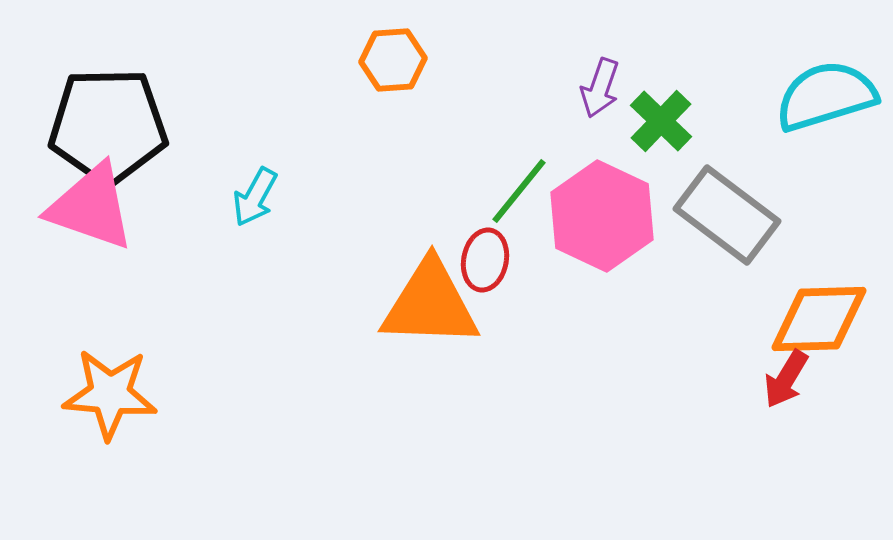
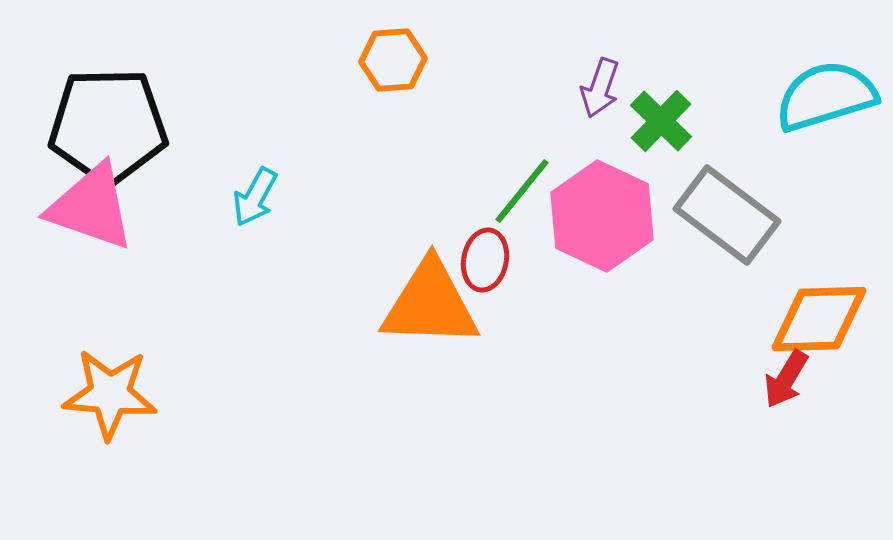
green line: moved 3 px right
